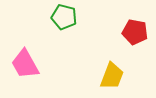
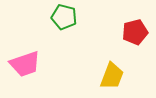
red pentagon: rotated 25 degrees counterclockwise
pink trapezoid: rotated 80 degrees counterclockwise
